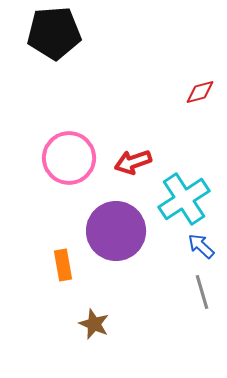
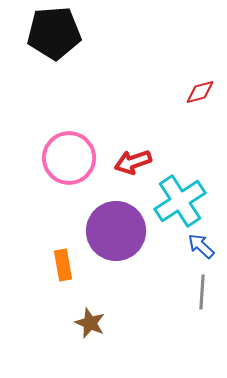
cyan cross: moved 4 px left, 2 px down
gray line: rotated 20 degrees clockwise
brown star: moved 4 px left, 1 px up
